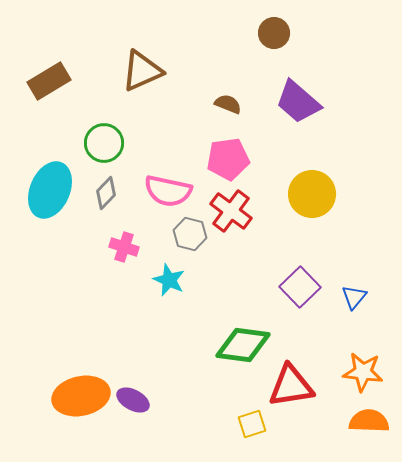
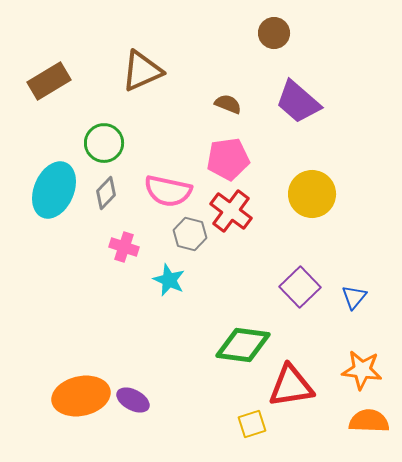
cyan ellipse: moved 4 px right
orange star: moved 1 px left, 2 px up
